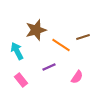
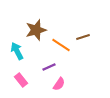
pink semicircle: moved 18 px left, 7 px down
